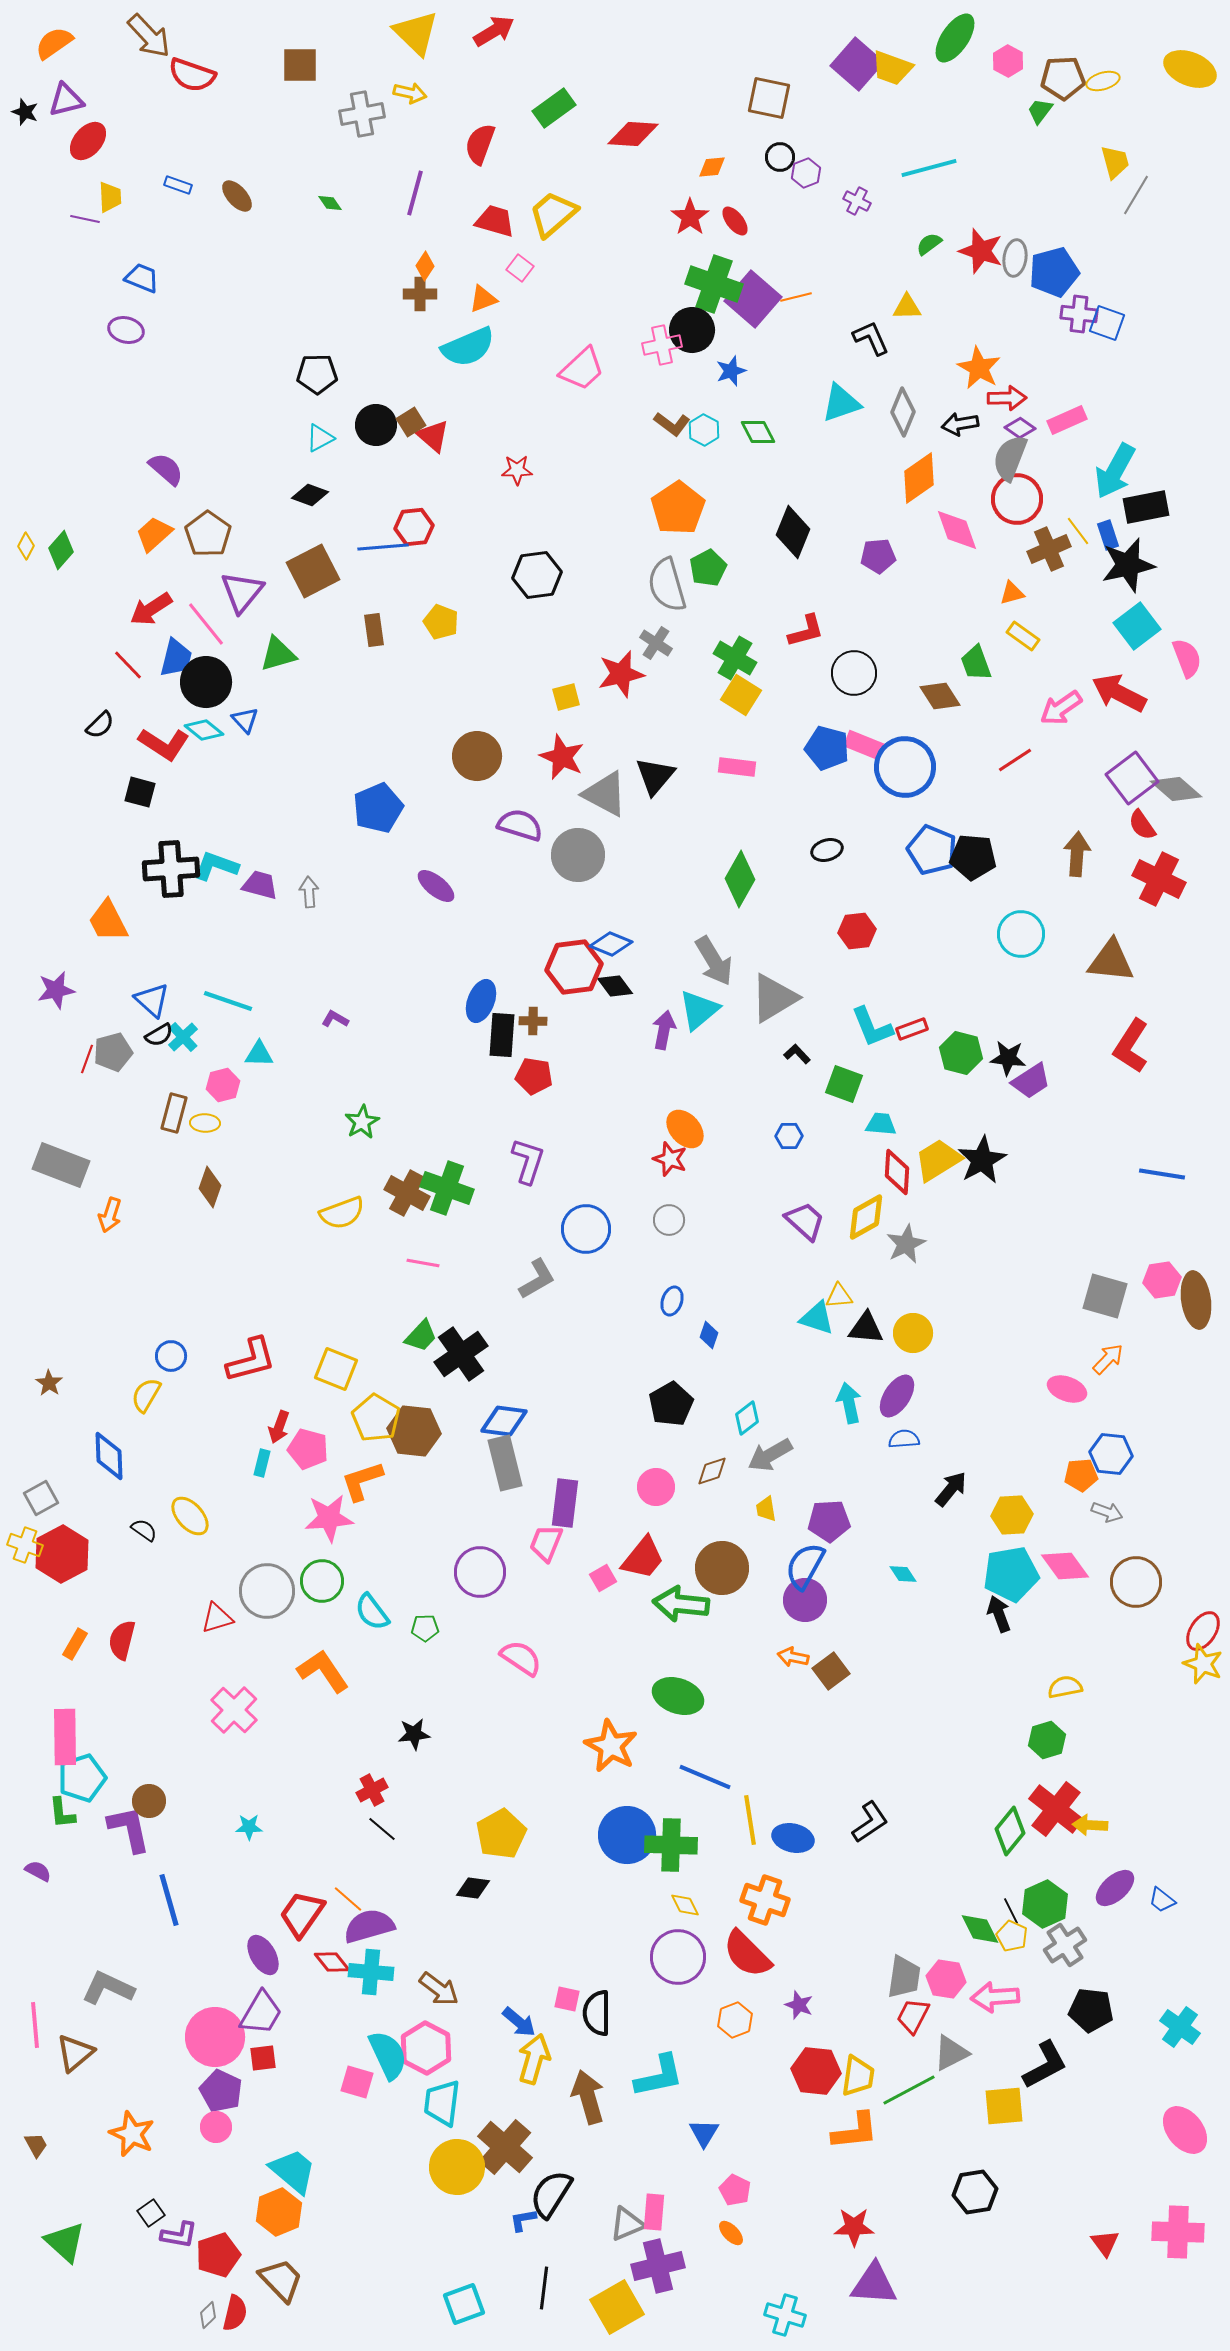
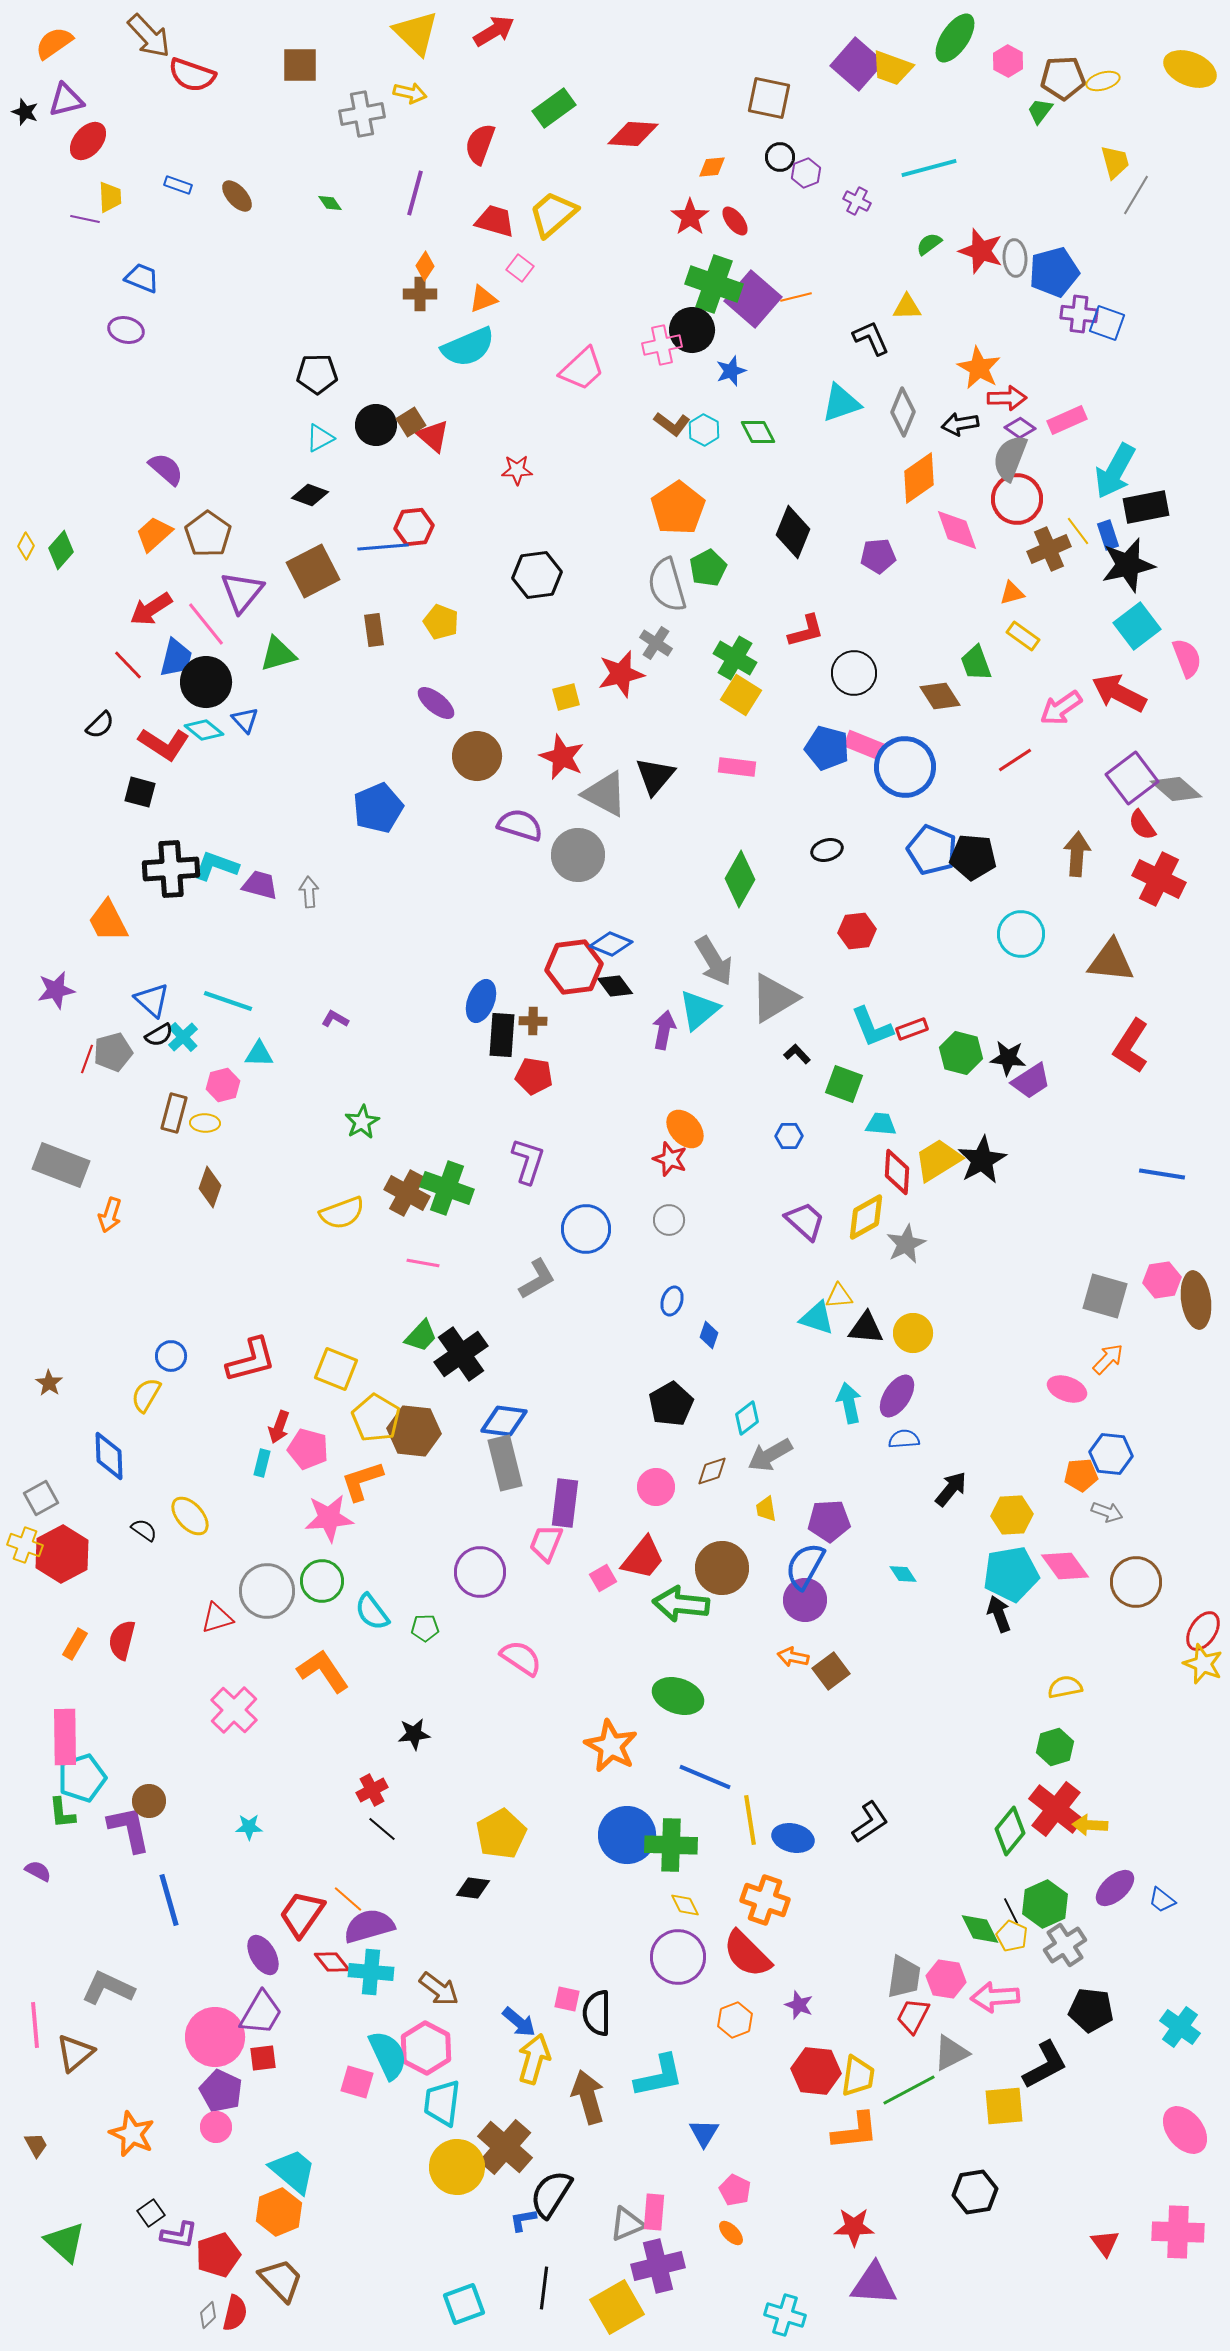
gray ellipse at (1015, 258): rotated 12 degrees counterclockwise
purple ellipse at (436, 886): moved 183 px up
green hexagon at (1047, 1740): moved 8 px right, 7 px down
